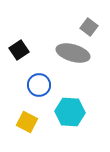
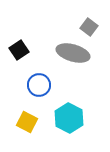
cyan hexagon: moved 1 px left, 6 px down; rotated 24 degrees clockwise
